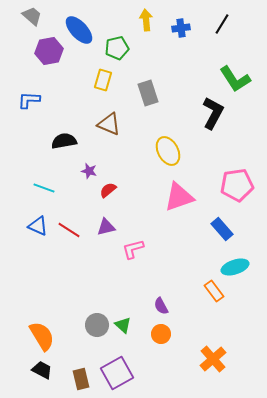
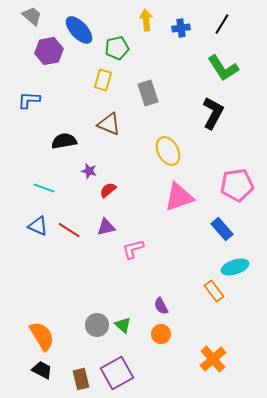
green L-shape: moved 12 px left, 11 px up
